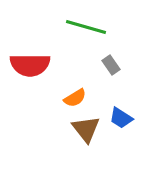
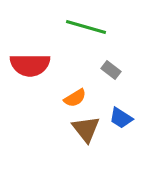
gray rectangle: moved 5 px down; rotated 18 degrees counterclockwise
